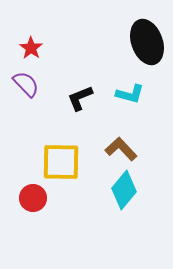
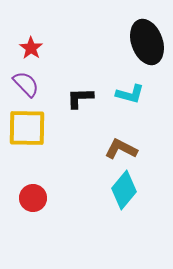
black L-shape: rotated 20 degrees clockwise
brown L-shape: rotated 20 degrees counterclockwise
yellow square: moved 34 px left, 34 px up
